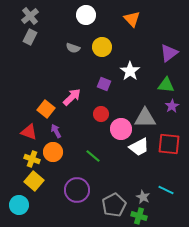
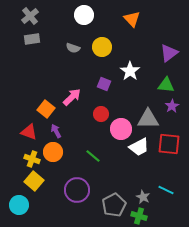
white circle: moved 2 px left
gray rectangle: moved 2 px right, 2 px down; rotated 56 degrees clockwise
gray triangle: moved 3 px right, 1 px down
